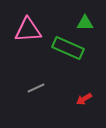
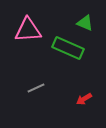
green triangle: rotated 24 degrees clockwise
